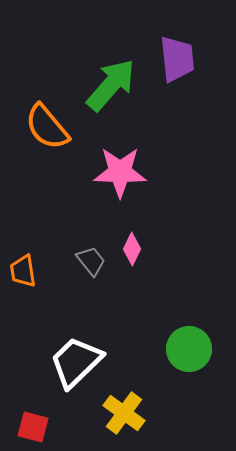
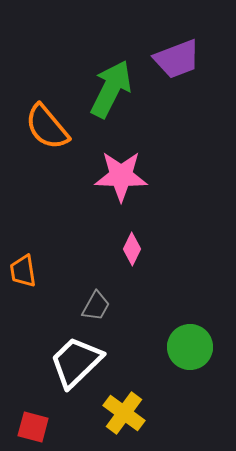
purple trapezoid: rotated 75 degrees clockwise
green arrow: moved 4 px down; rotated 14 degrees counterclockwise
pink star: moved 1 px right, 4 px down
gray trapezoid: moved 5 px right, 45 px down; rotated 68 degrees clockwise
green circle: moved 1 px right, 2 px up
